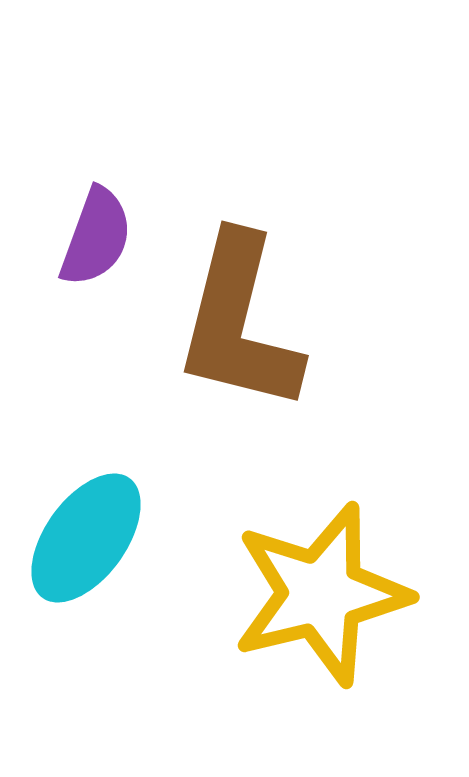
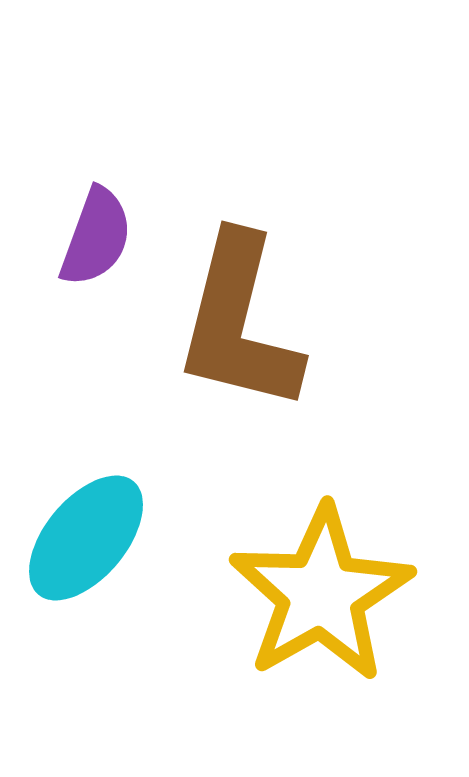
cyan ellipse: rotated 4 degrees clockwise
yellow star: rotated 16 degrees counterclockwise
